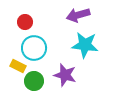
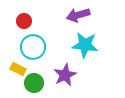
red circle: moved 1 px left, 1 px up
cyan circle: moved 1 px left, 1 px up
yellow rectangle: moved 3 px down
purple star: rotated 30 degrees clockwise
green circle: moved 2 px down
